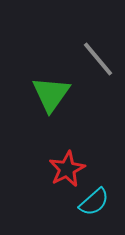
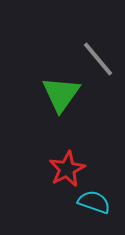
green triangle: moved 10 px right
cyan semicircle: rotated 120 degrees counterclockwise
